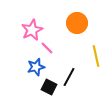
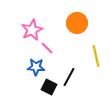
blue star: rotated 18 degrees clockwise
